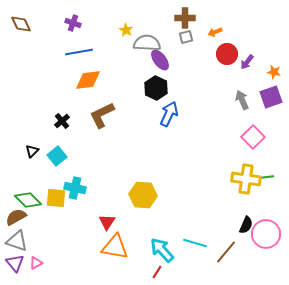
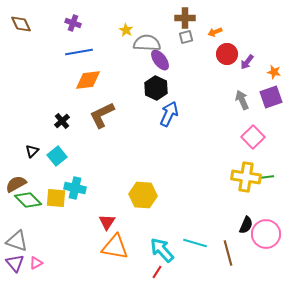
yellow cross: moved 2 px up
brown semicircle: moved 33 px up
brown line: moved 2 px right, 1 px down; rotated 55 degrees counterclockwise
